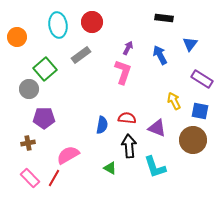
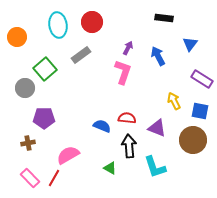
blue arrow: moved 2 px left, 1 px down
gray circle: moved 4 px left, 1 px up
blue semicircle: moved 1 px down; rotated 78 degrees counterclockwise
